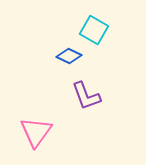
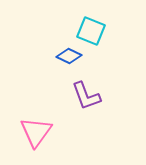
cyan square: moved 3 px left, 1 px down; rotated 8 degrees counterclockwise
